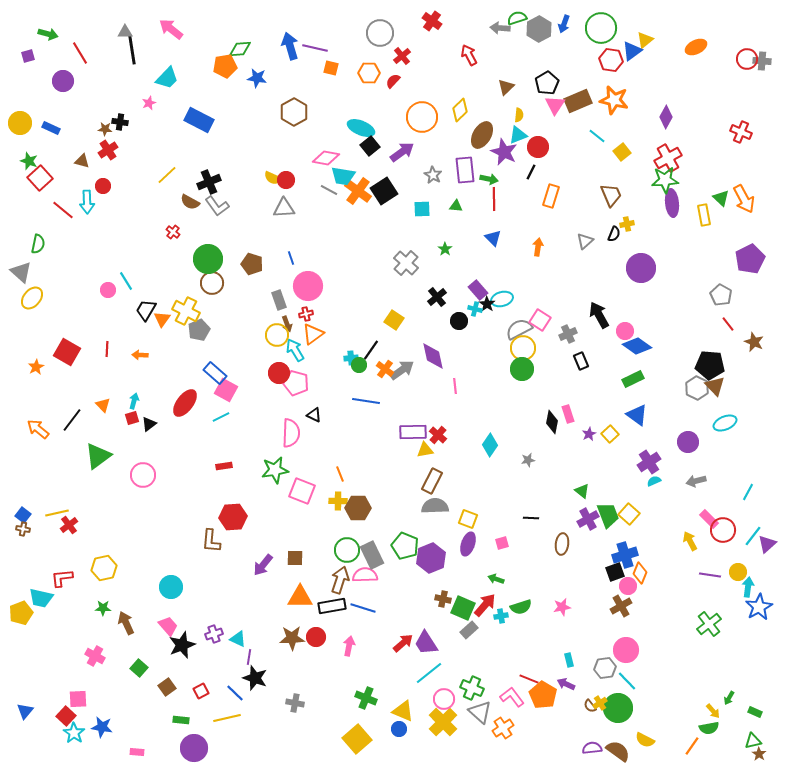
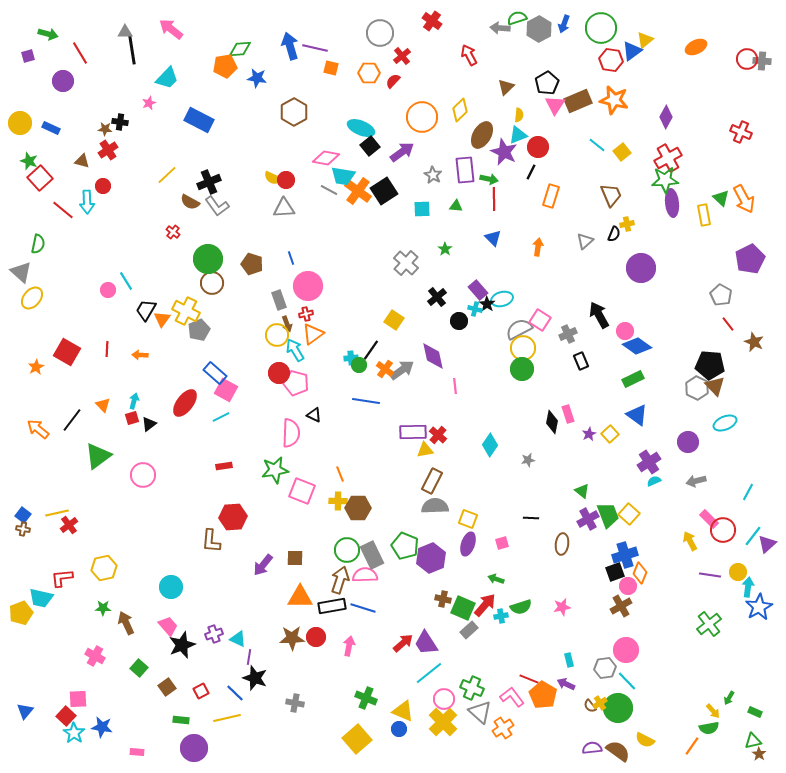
cyan line at (597, 136): moved 9 px down
